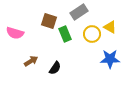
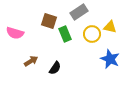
yellow triangle: rotated 16 degrees counterclockwise
blue star: rotated 24 degrees clockwise
